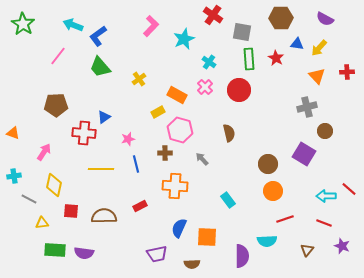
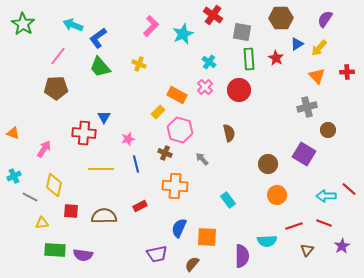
purple semicircle at (325, 19): rotated 96 degrees clockwise
blue L-shape at (98, 36): moved 2 px down
cyan star at (184, 39): moved 1 px left, 5 px up
blue triangle at (297, 44): rotated 40 degrees counterclockwise
yellow cross at (139, 79): moved 15 px up; rotated 32 degrees counterclockwise
brown pentagon at (56, 105): moved 17 px up
yellow rectangle at (158, 112): rotated 16 degrees counterclockwise
blue triangle at (104, 117): rotated 24 degrees counterclockwise
brown circle at (325, 131): moved 3 px right, 1 px up
pink arrow at (44, 152): moved 3 px up
brown cross at (165, 153): rotated 24 degrees clockwise
cyan cross at (14, 176): rotated 16 degrees counterclockwise
orange circle at (273, 191): moved 4 px right, 4 px down
gray line at (29, 199): moved 1 px right, 2 px up
red line at (285, 219): moved 9 px right, 7 px down
purple star at (342, 246): rotated 21 degrees clockwise
purple semicircle at (84, 253): moved 1 px left, 2 px down
brown semicircle at (192, 264): rotated 133 degrees clockwise
